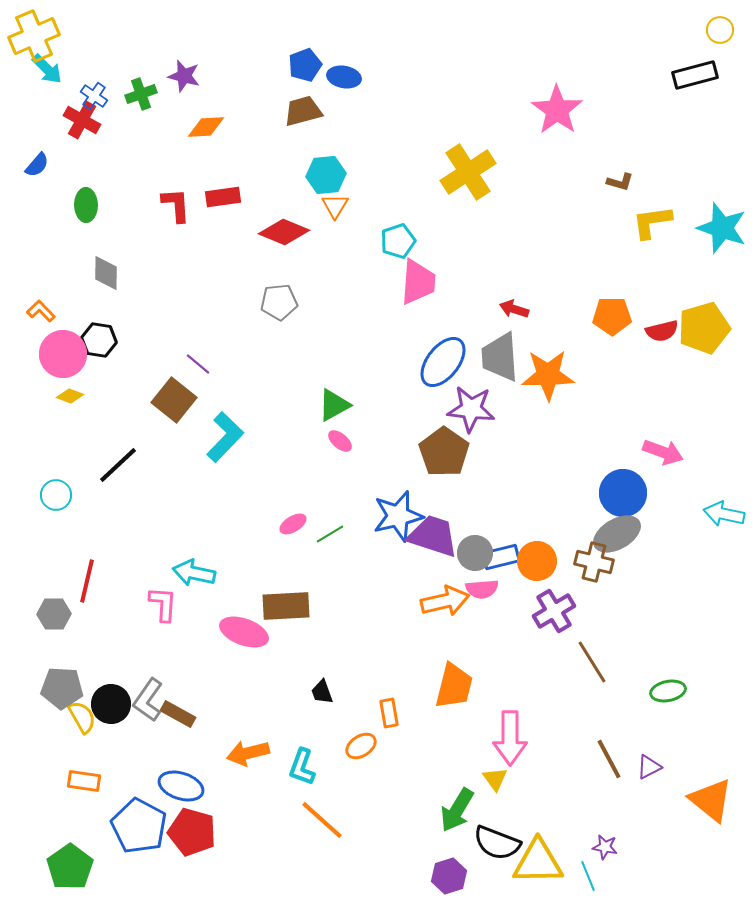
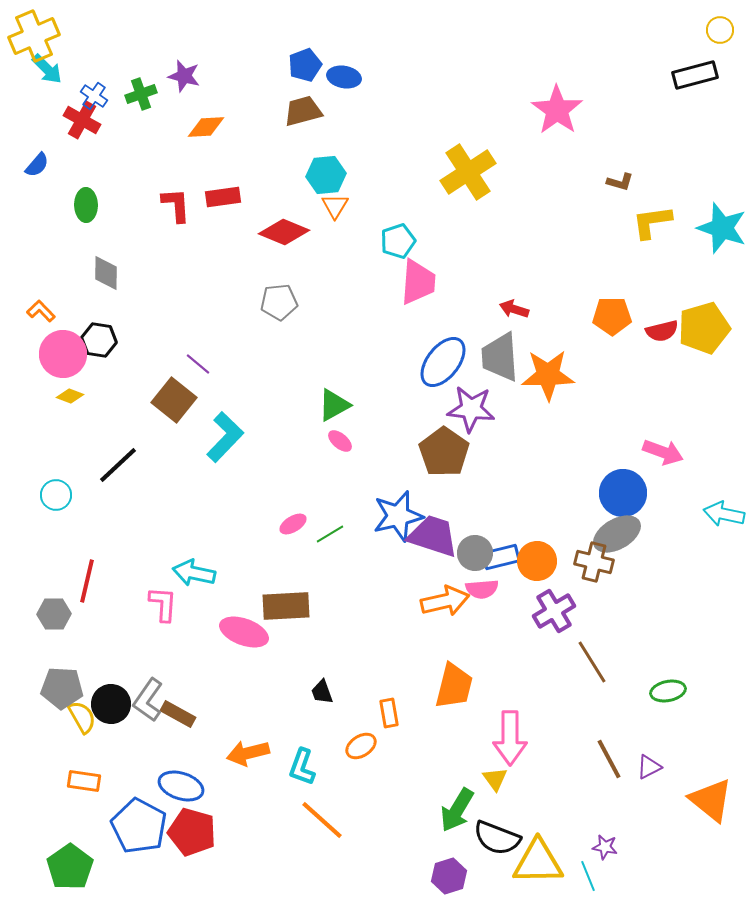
black semicircle at (497, 843): moved 5 px up
